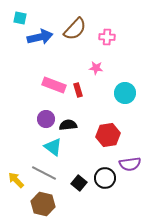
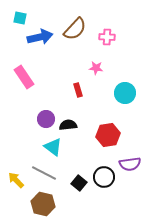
pink rectangle: moved 30 px left, 8 px up; rotated 35 degrees clockwise
black circle: moved 1 px left, 1 px up
